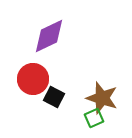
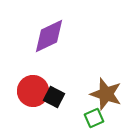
red circle: moved 12 px down
brown star: moved 4 px right, 4 px up
